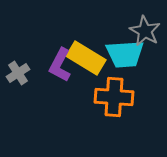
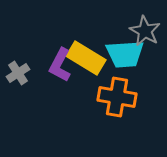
orange cross: moved 3 px right; rotated 6 degrees clockwise
